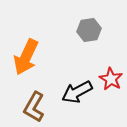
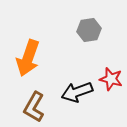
orange arrow: moved 2 px right, 1 px down; rotated 6 degrees counterclockwise
red star: rotated 15 degrees counterclockwise
black arrow: rotated 8 degrees clockwise
